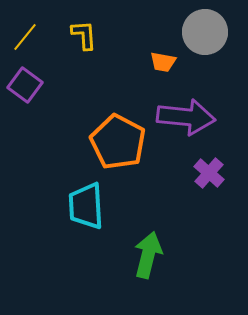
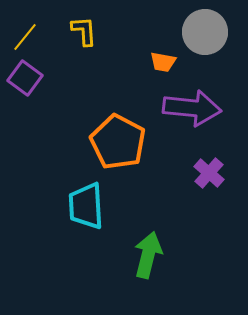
yellow L-shape: moved 4 px up
purple square: moved 7 px up
purple arrow: moved 6 px right, 9 px up
